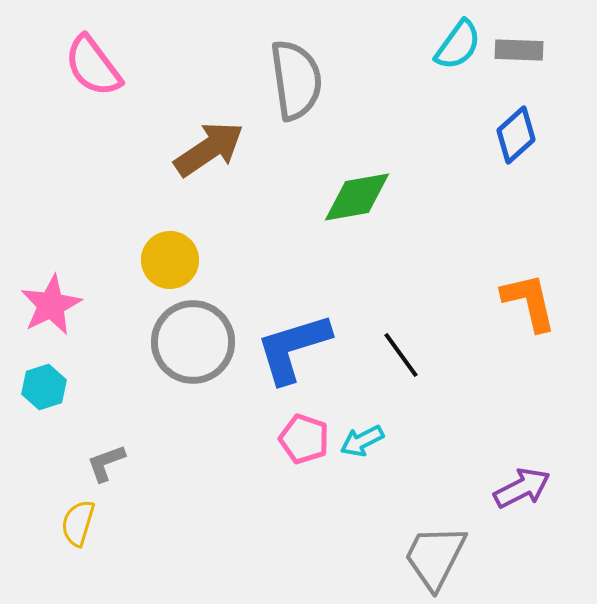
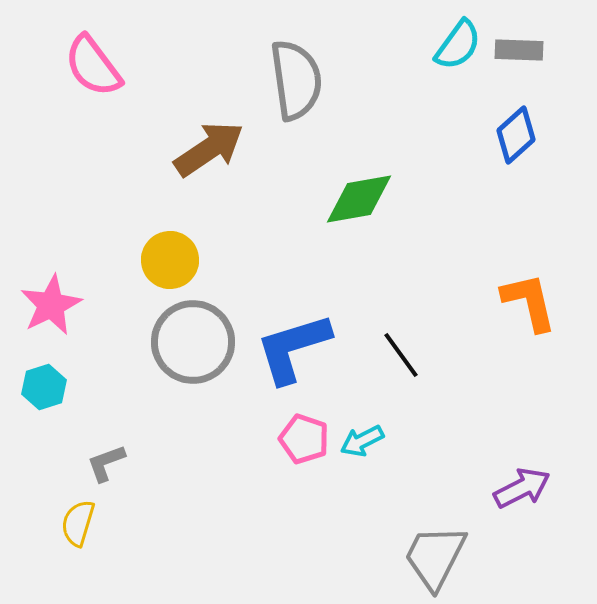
green diamond: moved 2 px right, 2 px down
